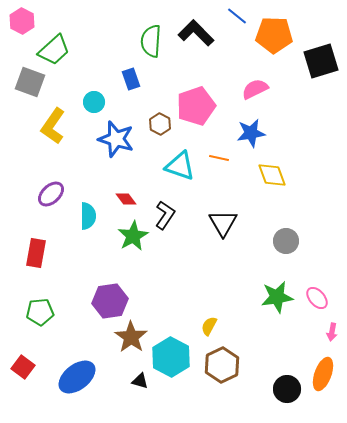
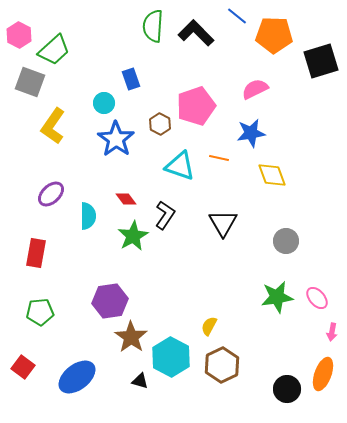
pink hexagon at (22, 21): moved 3 px left, 14 px down
green semicircle at (151, 41): moved 2 px right, 15 px up
cyan circle at (94, 102): moved 10 px right, 1 px down
blue star at (116, 139): rotated 18 degrees clockwise
